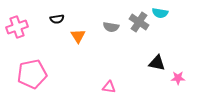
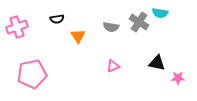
pink triangle: moved 4 px right, 21 px up; rotated 32 degrees counterclockwise
